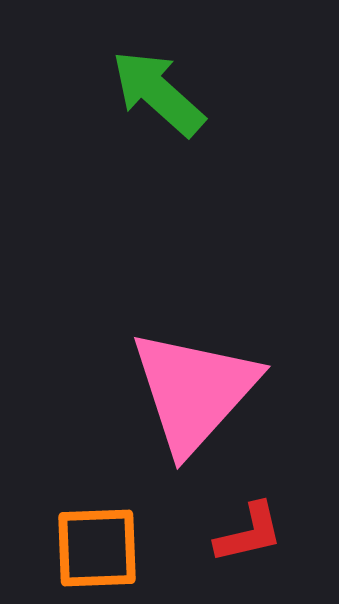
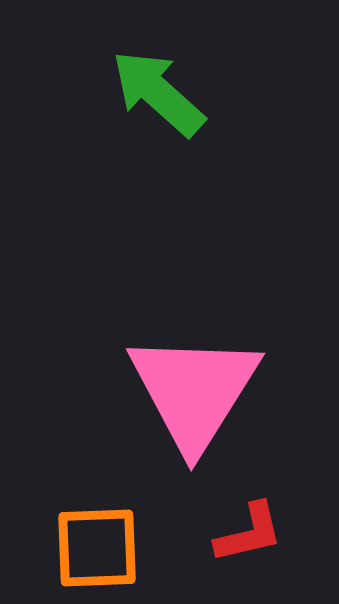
pink triangle: rotated 10 degrees counterclockwise
